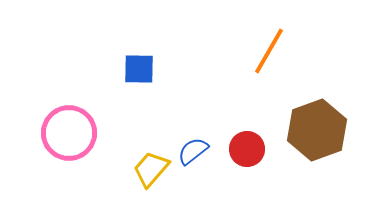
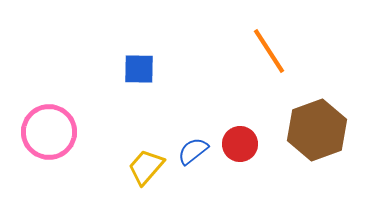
orange line: rotated 63 degrees counterclockwise
pink circle: moved 20 px left, 1 px up
red circle: moved 7 px left, 5 px up
yellow trapezoid: moved 5 px left, 2 px up
